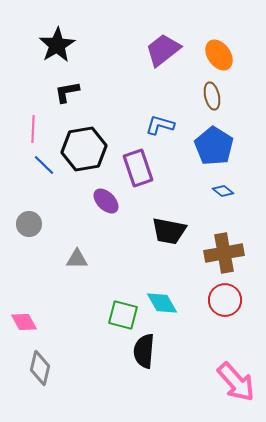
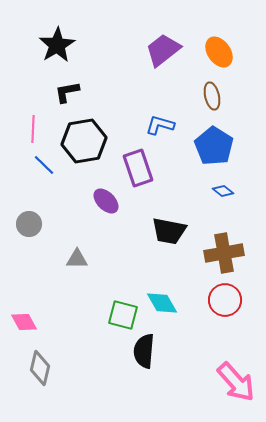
orange ellipse: moved 3 px up
black hexagon: moved 8 px up
